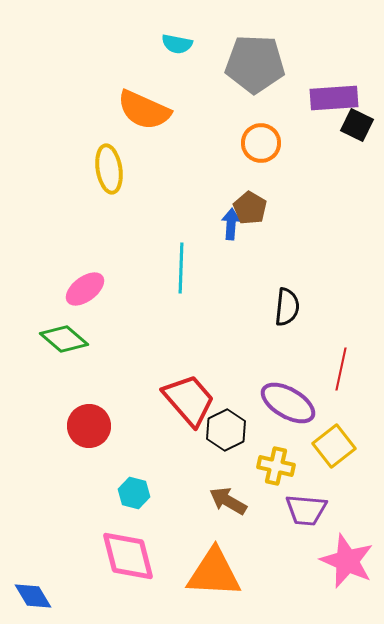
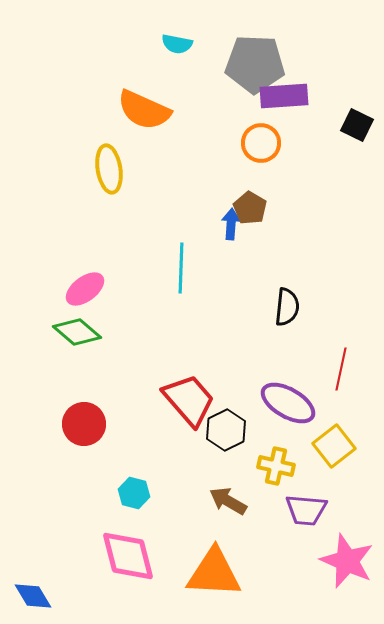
purple rectangle: moved 50 px left, 2 px up
green diamond: moved 13 px right, 7 px up
red circle: moved 5 px left, 2 px up
